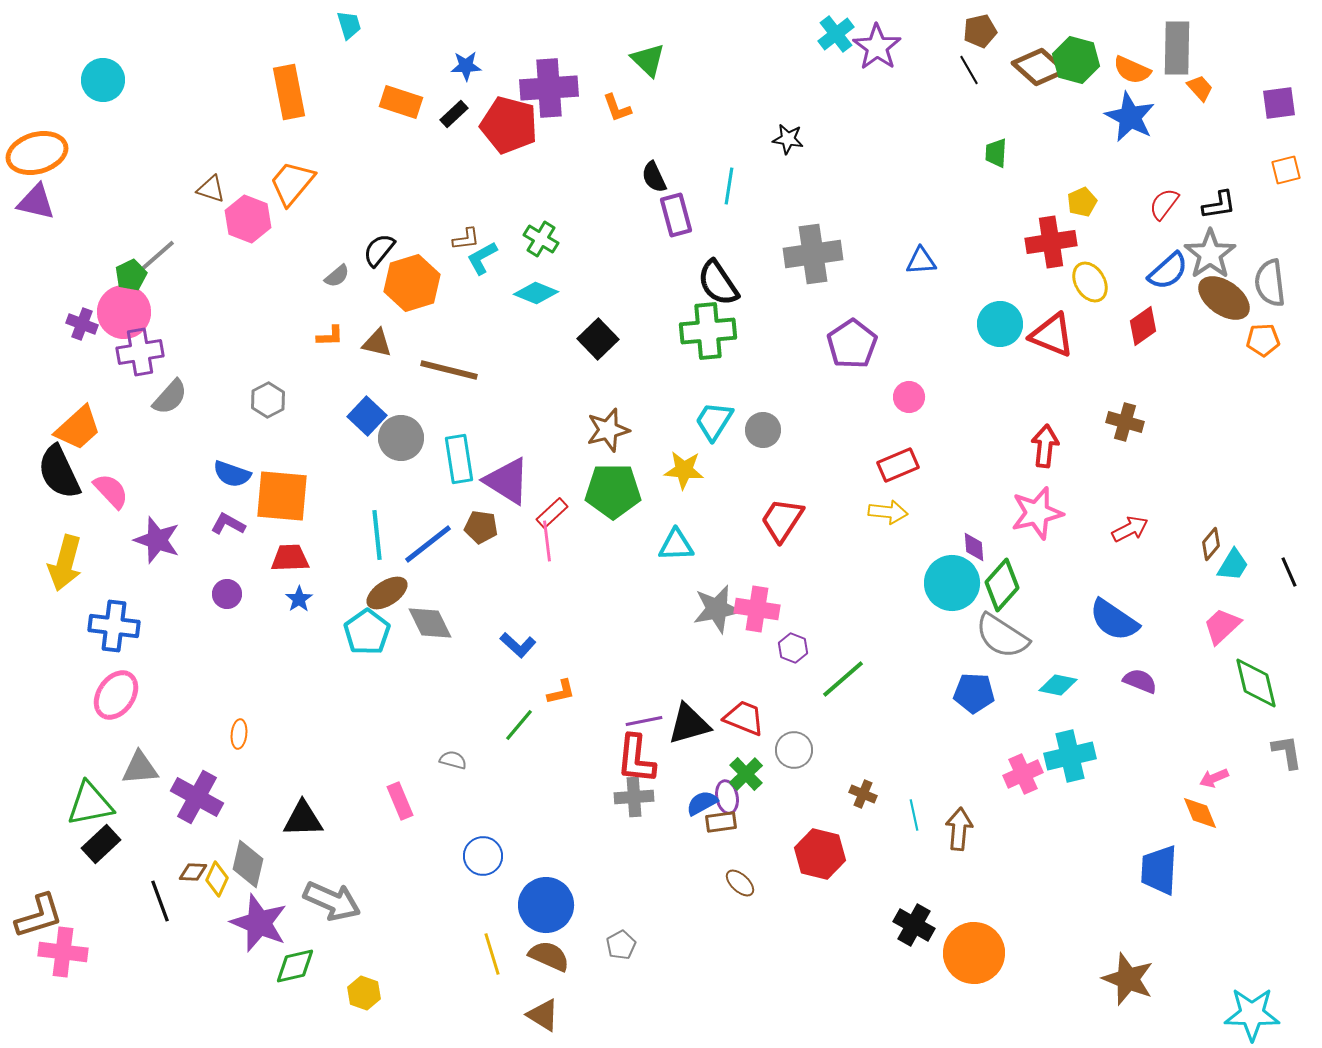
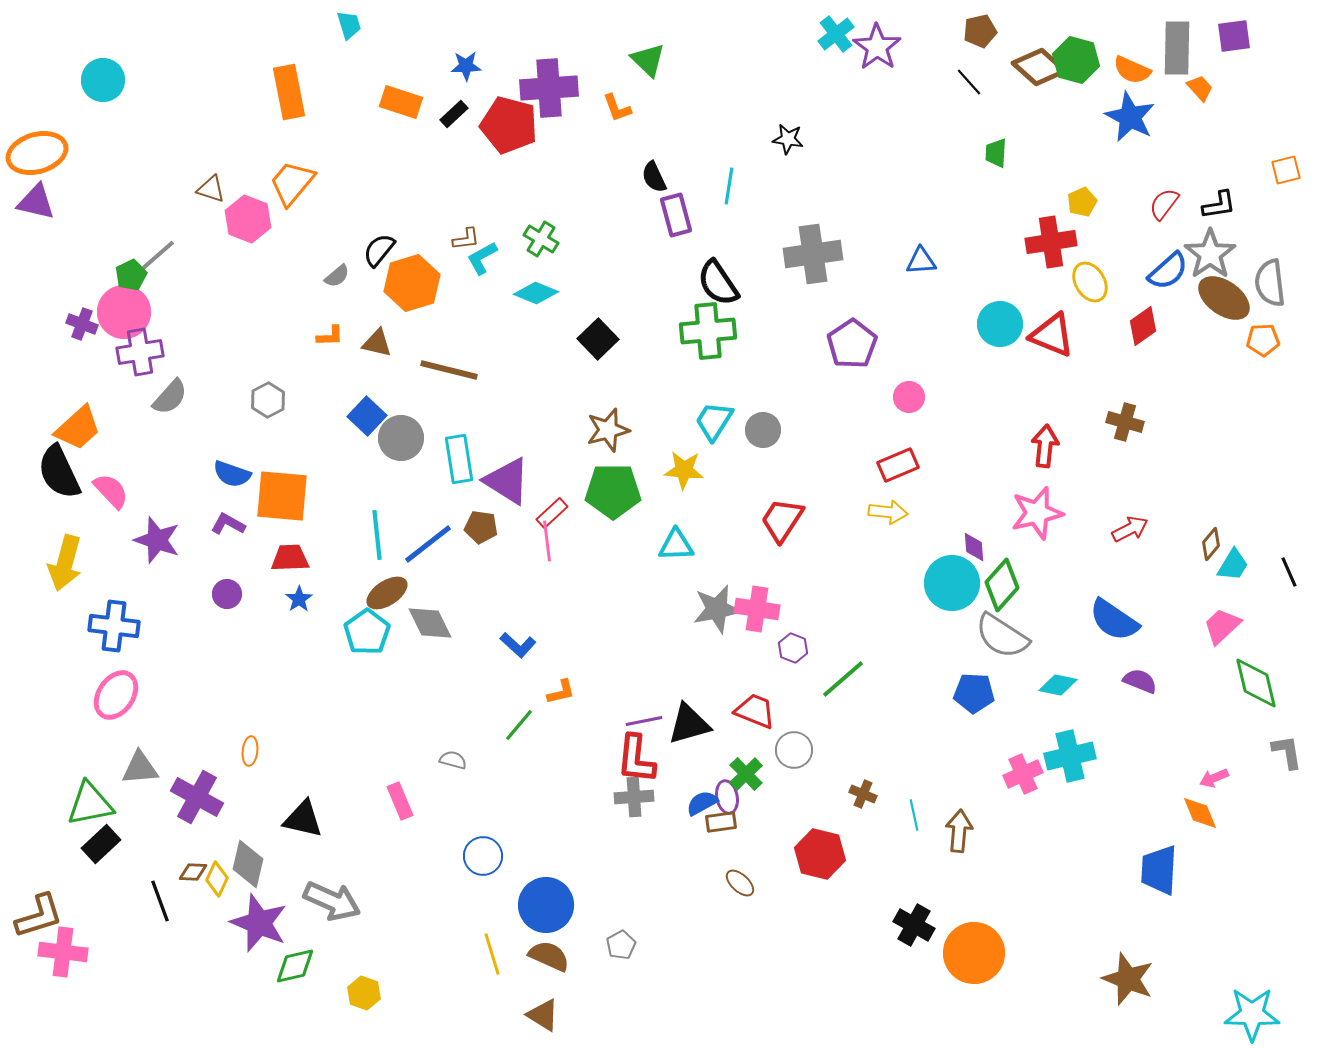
black line at (969, 70): moved 12 px down; rotated 12 degrees counterclockwise
purple square at (1279, 103): moved 45 px left, 67 px up
red trapezoid at (744, 718): moved 11 px right, 7 px up
orange ellipse at (239, 734): moved 11 px right, 17 px down
black triangle at (303, 819): rotated 15 degrees clockwise
brown arrow at (959, 829): moved 2 px down
